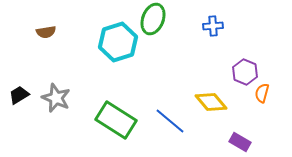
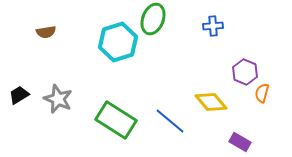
gray star: moved 2 px right, 1 px down
